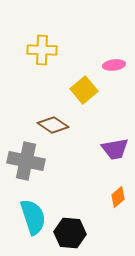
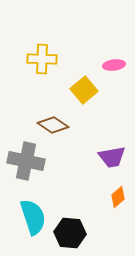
yellow cross: moved 9 px down
purple trapezoid: moved 3 px left, 8 px down
